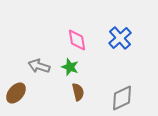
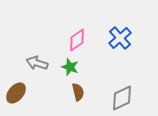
pink diamond: rotated 65 degrees clockwise
gray arrow: moved 2 px left, 3 px up
